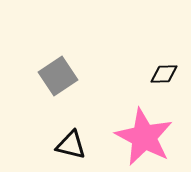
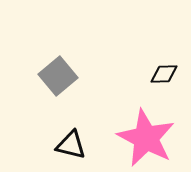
gray square: rotated 6 degrees counterclockwise
pink star: moved 2 px right, 1 px down
